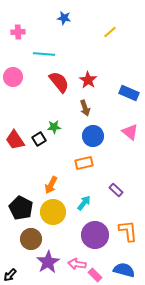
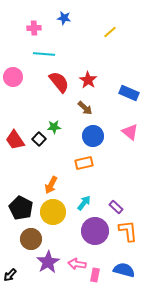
pink cross: moved 16 px right, 4 px up
brown arrow: rotated 28 degrees counterclockwise
black square: rotated 16 degrees counterclockwise
purple rectangle: moved 17 px down
purple circle: moved 4 px up
pink rectangle: rotated 56 degrees clockwise
